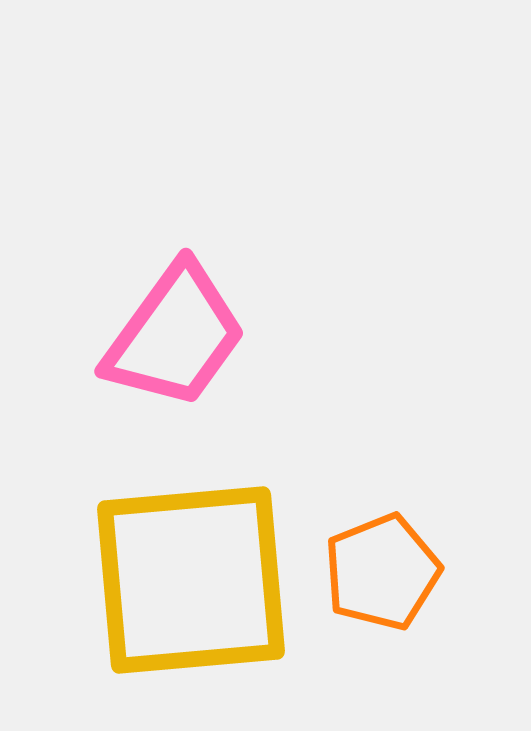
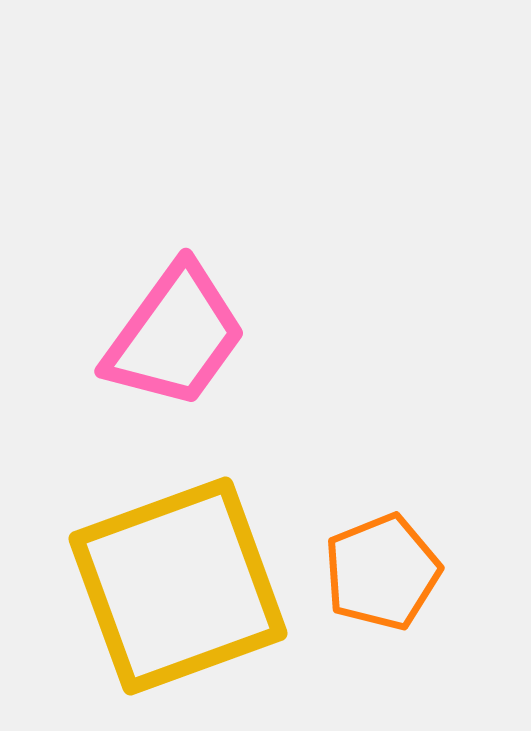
yellow square: moved 13 px left, 6 px down; rotated 15 degrees counterclockwise
